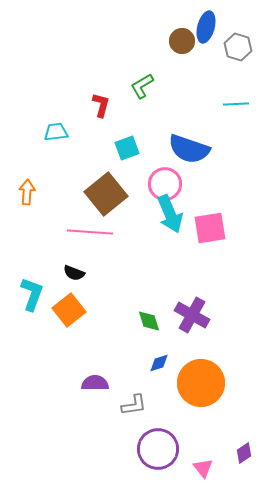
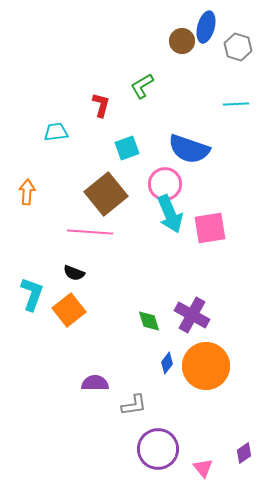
blue diamond: moved 8 px right; rotated 35 degrees counterclockwise
orange circle: moved 5 px right, 17 px up
